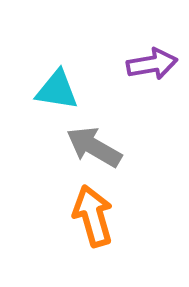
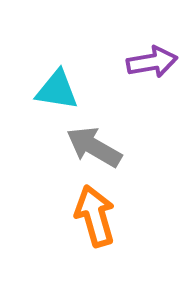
purple arrow: moved 2 px up
orange arrow: moved 2 px right
